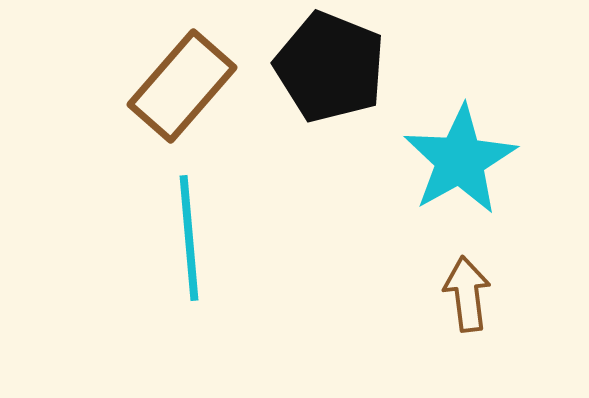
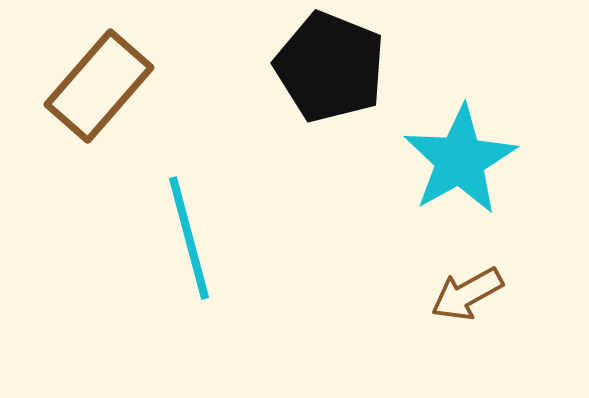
brown rectangle: moved 83 px left
cyan line: rotated 10 degrees counterclockwise
brown arrow: rotated 112 degrees counterclockwise
